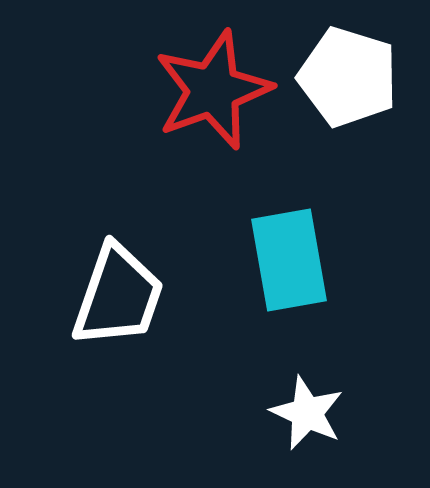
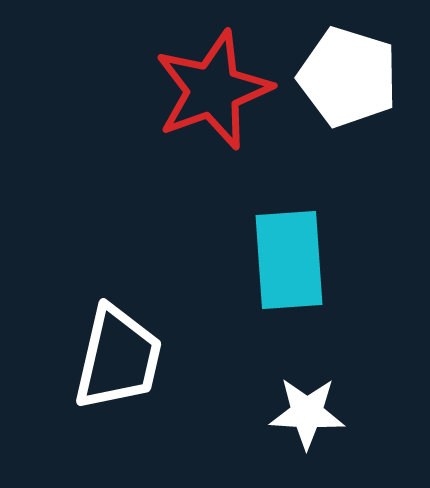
cyan rectangle: rotated 6 degrees clockwise
white trapezoid: moved 62 px down; rotated 6 degrees counterclockwise
white star: rotated 22 degrees counterclockwise
